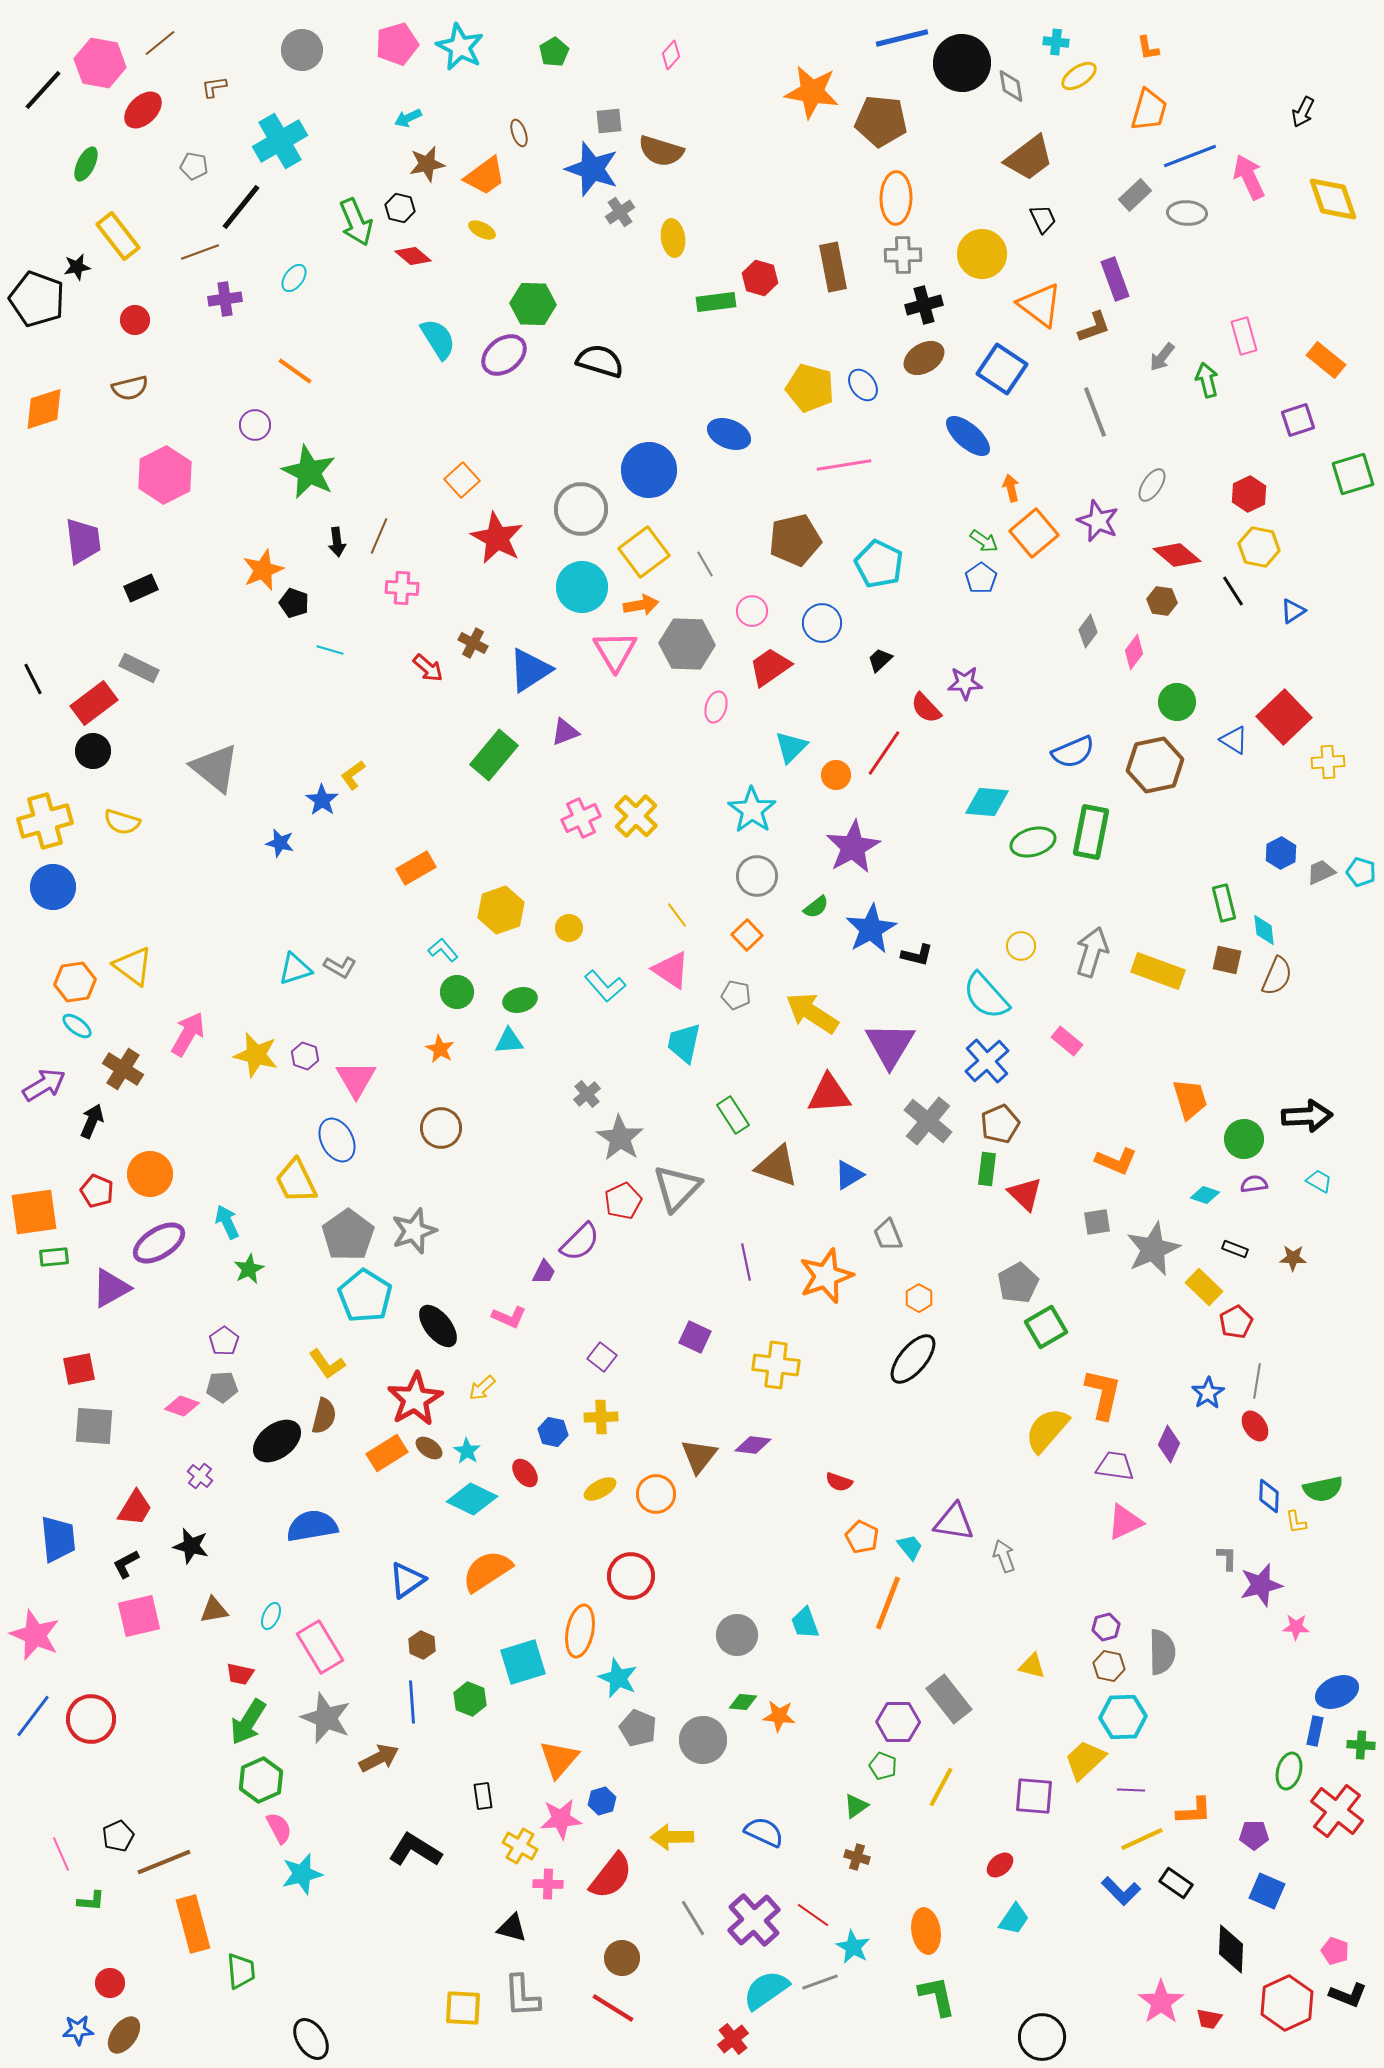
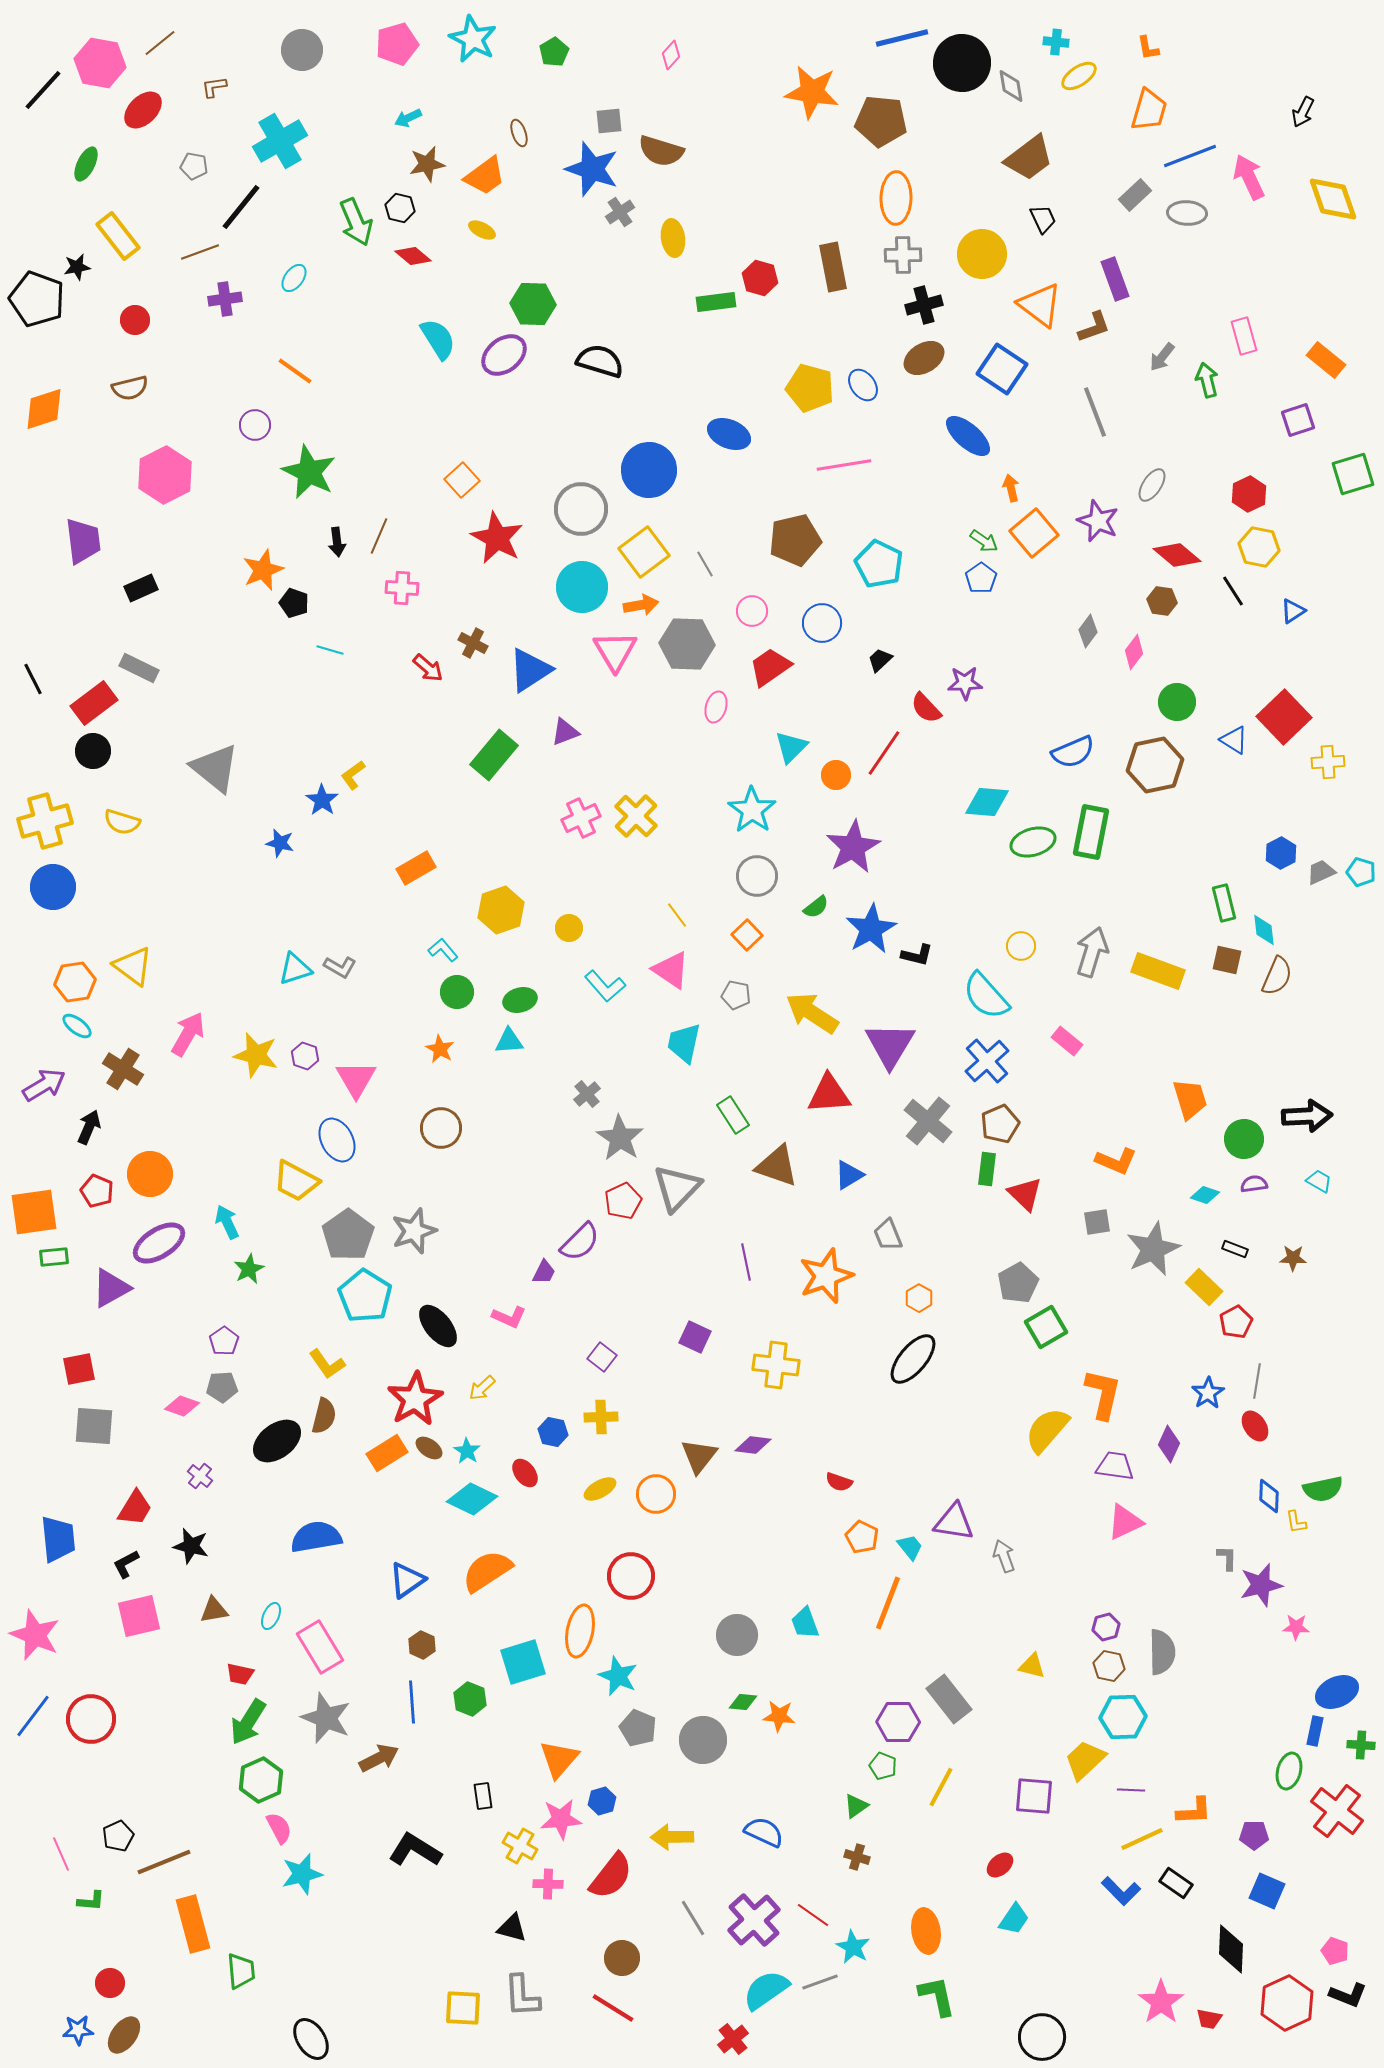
cyan star at (460, 47): moved 13 px right, 8 px up
black arrow at (92, 1121): moved 3 px left, 6 px down
yellow trapezoid at (296, 1181): rotated 36 degrees counterclockwise
blue semicircle at (312, 1526): moved 4 px right, 11 px down
cyan star at (618, 1678): moved 2 px up
